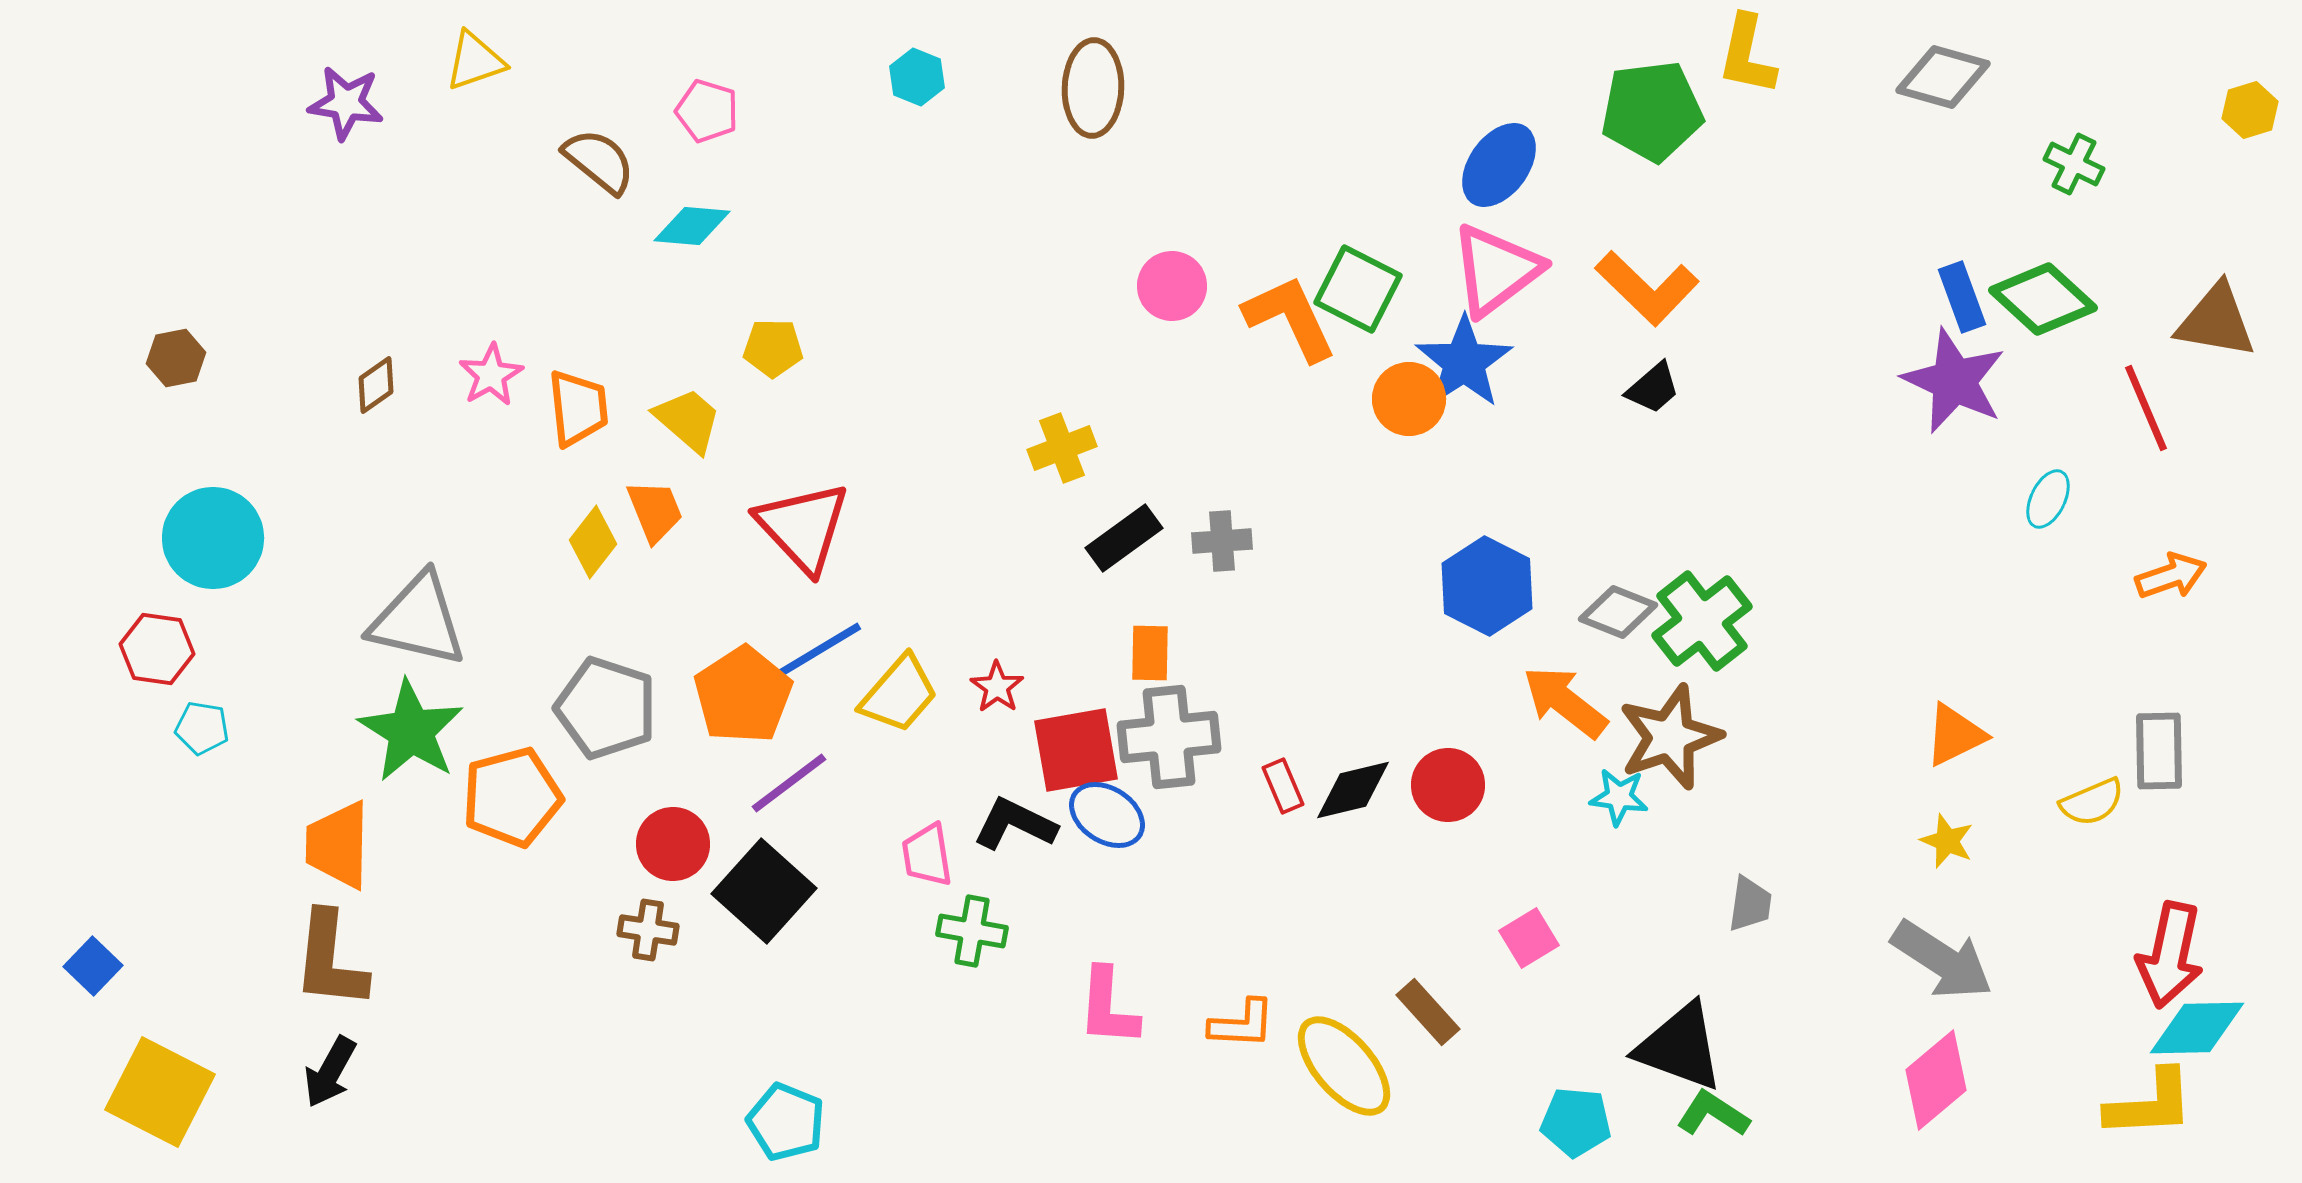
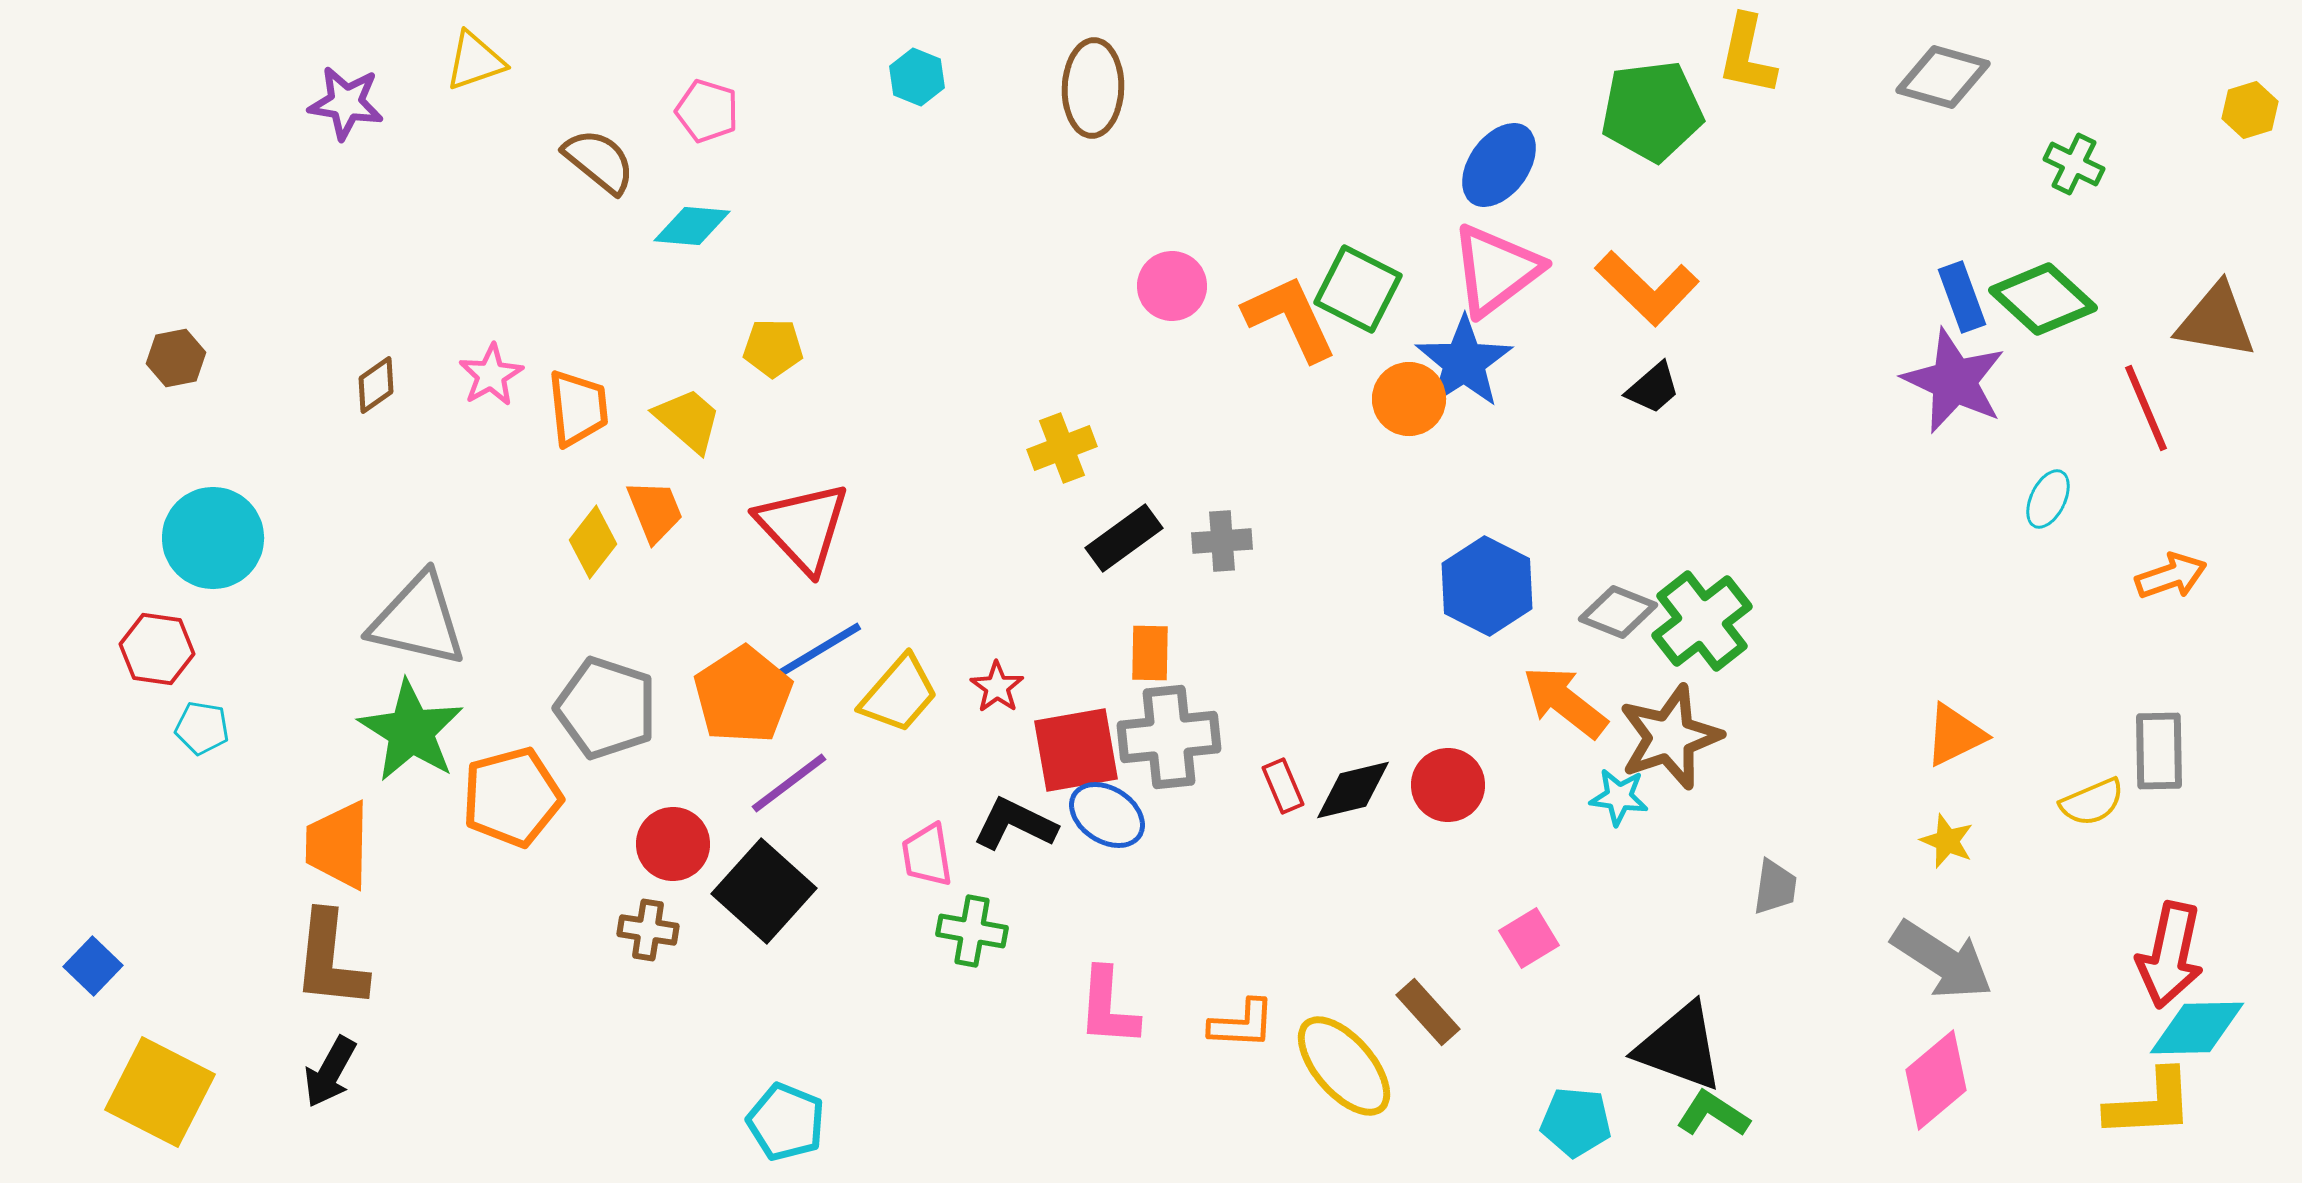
gray trapezoid at (1750, 904): moved 25 px right, 17 px up
